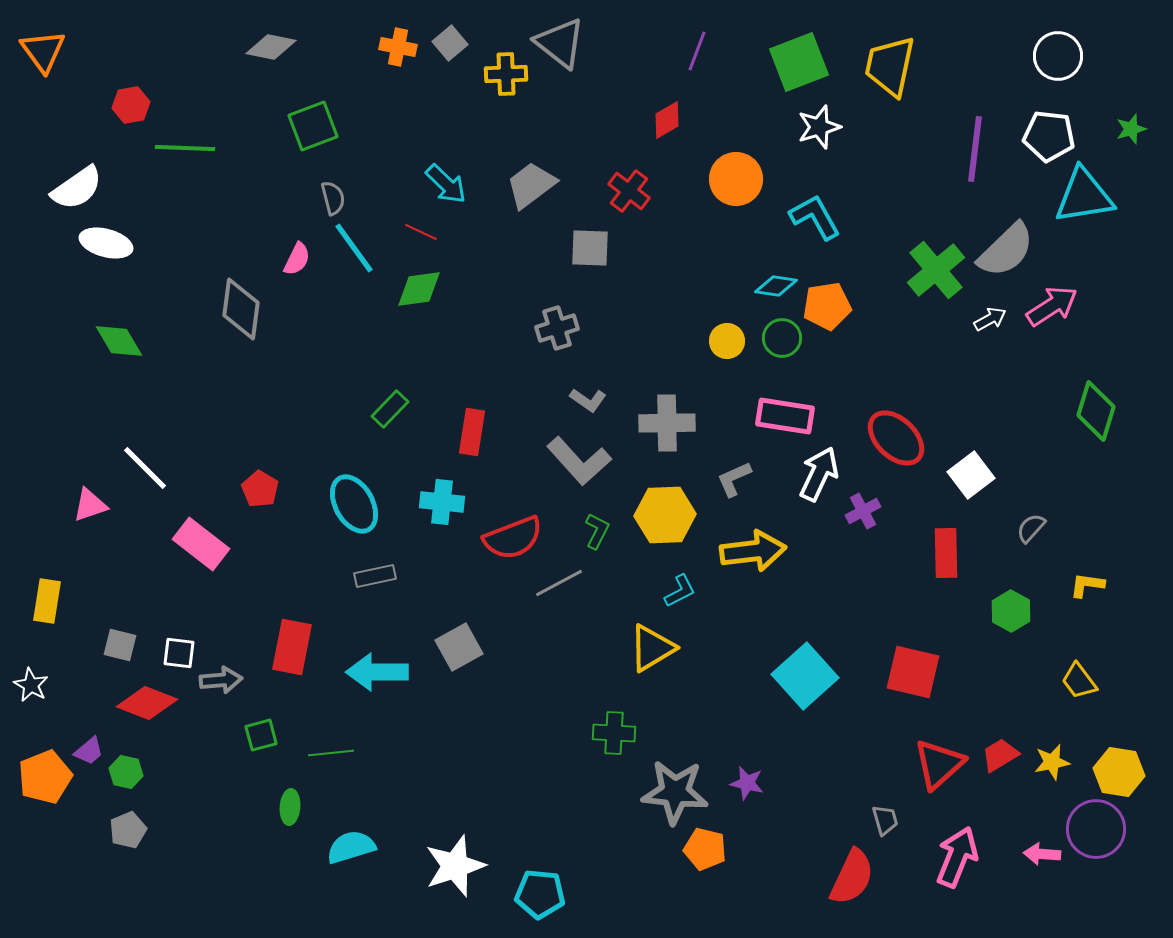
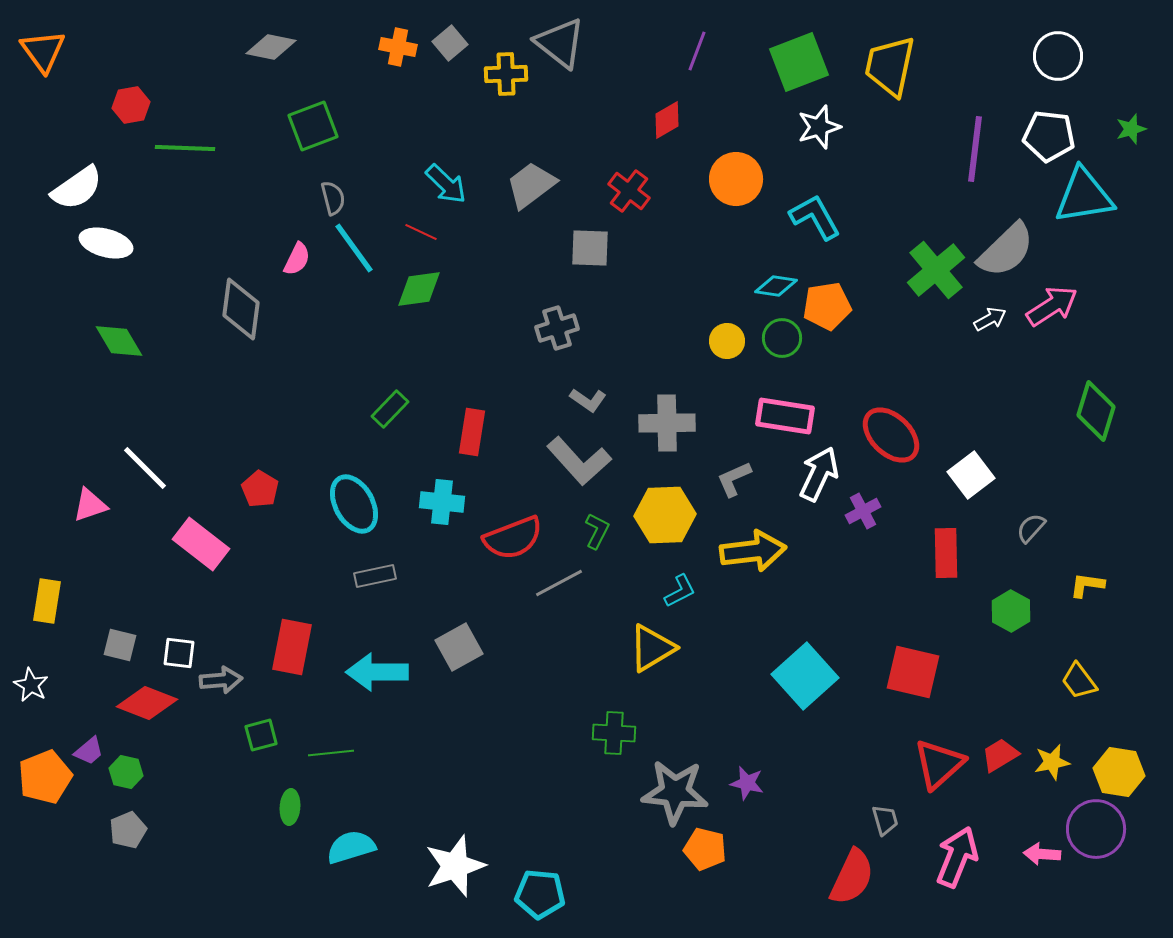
red ellipse at (896, 438): moved 5 px left, 3 px up
